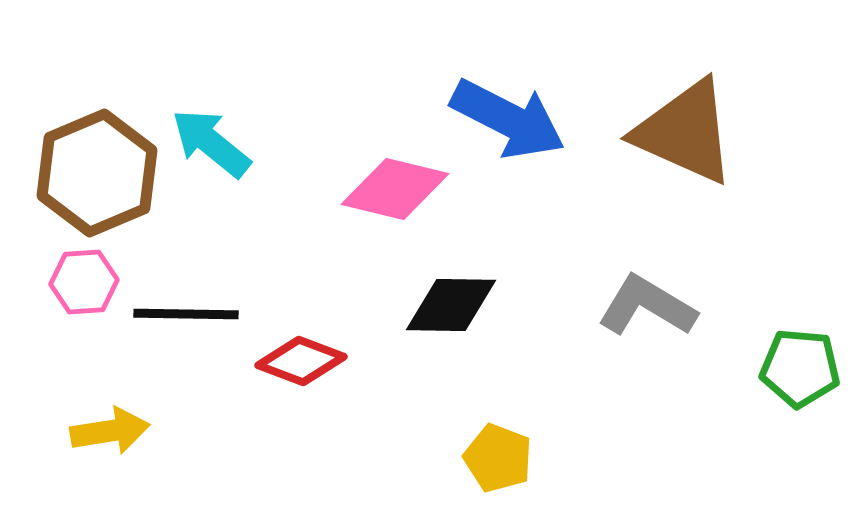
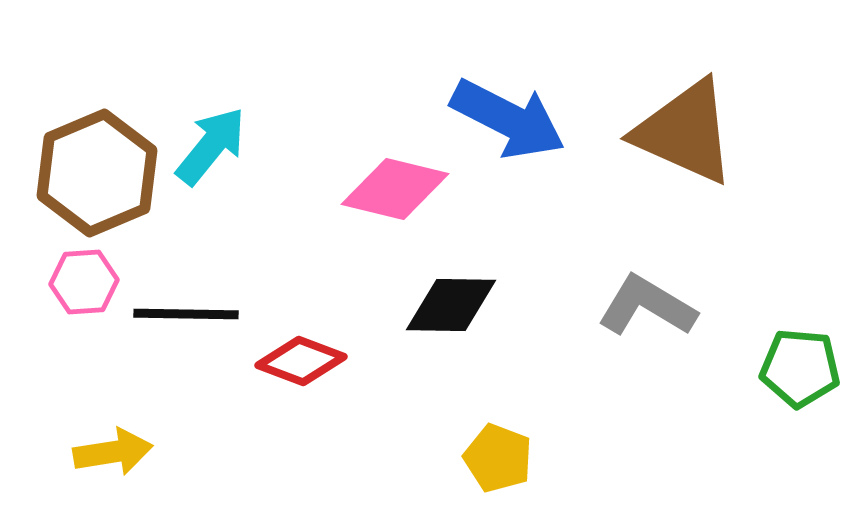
cyan arrow: moved 3 px down; rotated 90 degrees clockwise
yellow arrow: moved 3 px right, 21 px down
